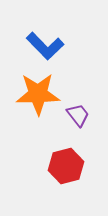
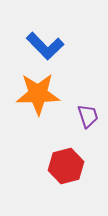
purple trapezoid: moved 10 px right, 1 px down; rotated 20 degrees clockwise
